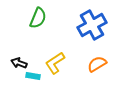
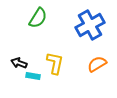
green semicircle: rotated 10 degrees clockwise
blue cross: moved 2 px left
yellow L-shape: rotated 135 degrees clockwise
